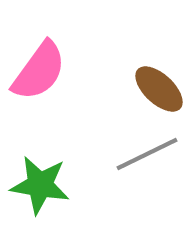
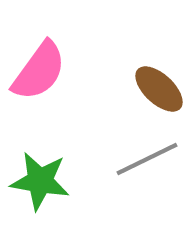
gray line: moved 5 px down
green star: moved 4 px up
